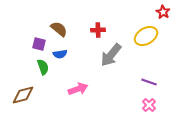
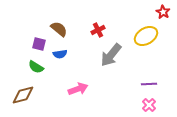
red cross: rotated 24 degrees counterclockwise
green semicircle: moved 7 px left; rotated 140 degrees clockwise
purple line: moved 2 px down; rotated 21 degrees counterclockwise
